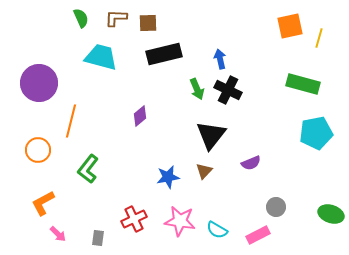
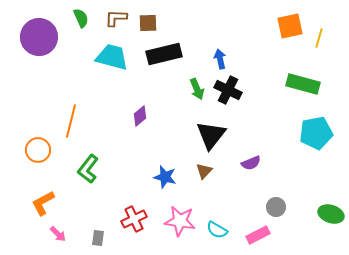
cyan trapezoid: moved 11 px right
purple circle: moved 46 px up
blue star: moved 3 px left; rotated 25 degrees clockwise
